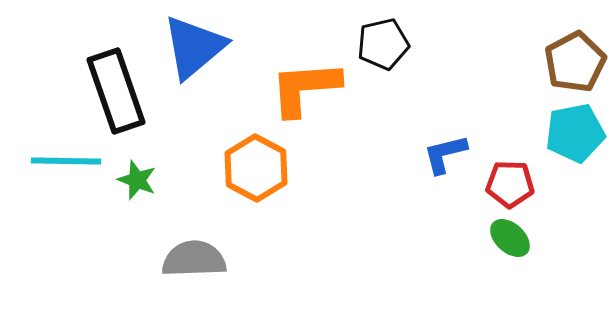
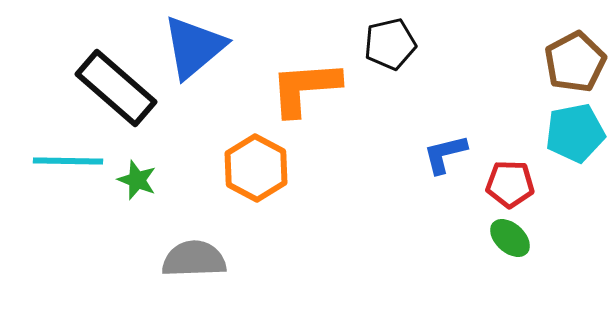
black pentagon: moved 7 px right
black rectangle: moved 3 px up; rotated 30 degrees counterclockwise
cyan line: moved 2 px right
